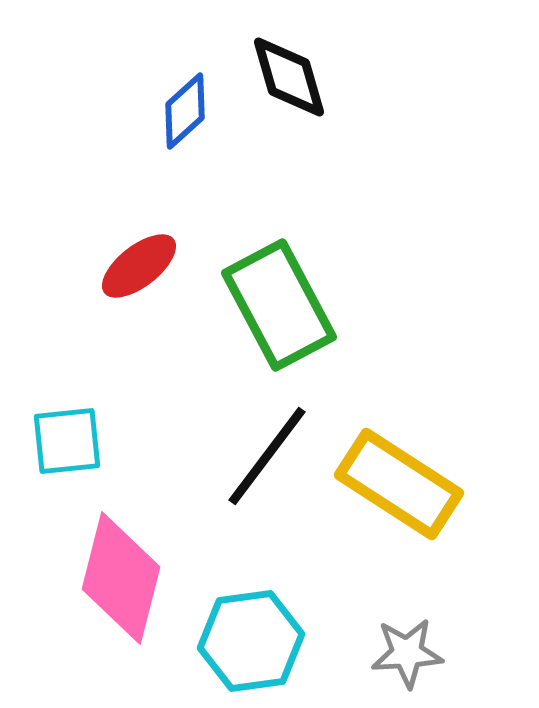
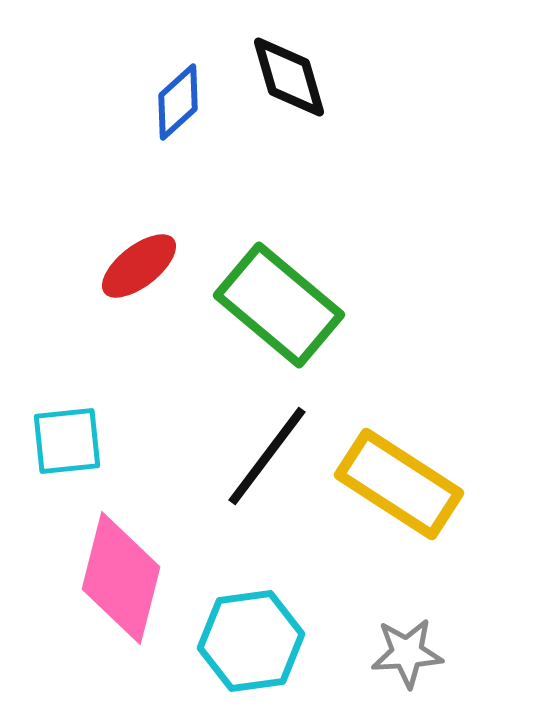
blue diamond: moved 7 px left, 9 px up
green rectangle: rotated 22 degrees counterclockwise
